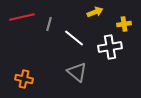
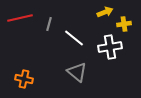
yellow arrow: moved 10 px right
red line: moved 2 px left, 1 px down
